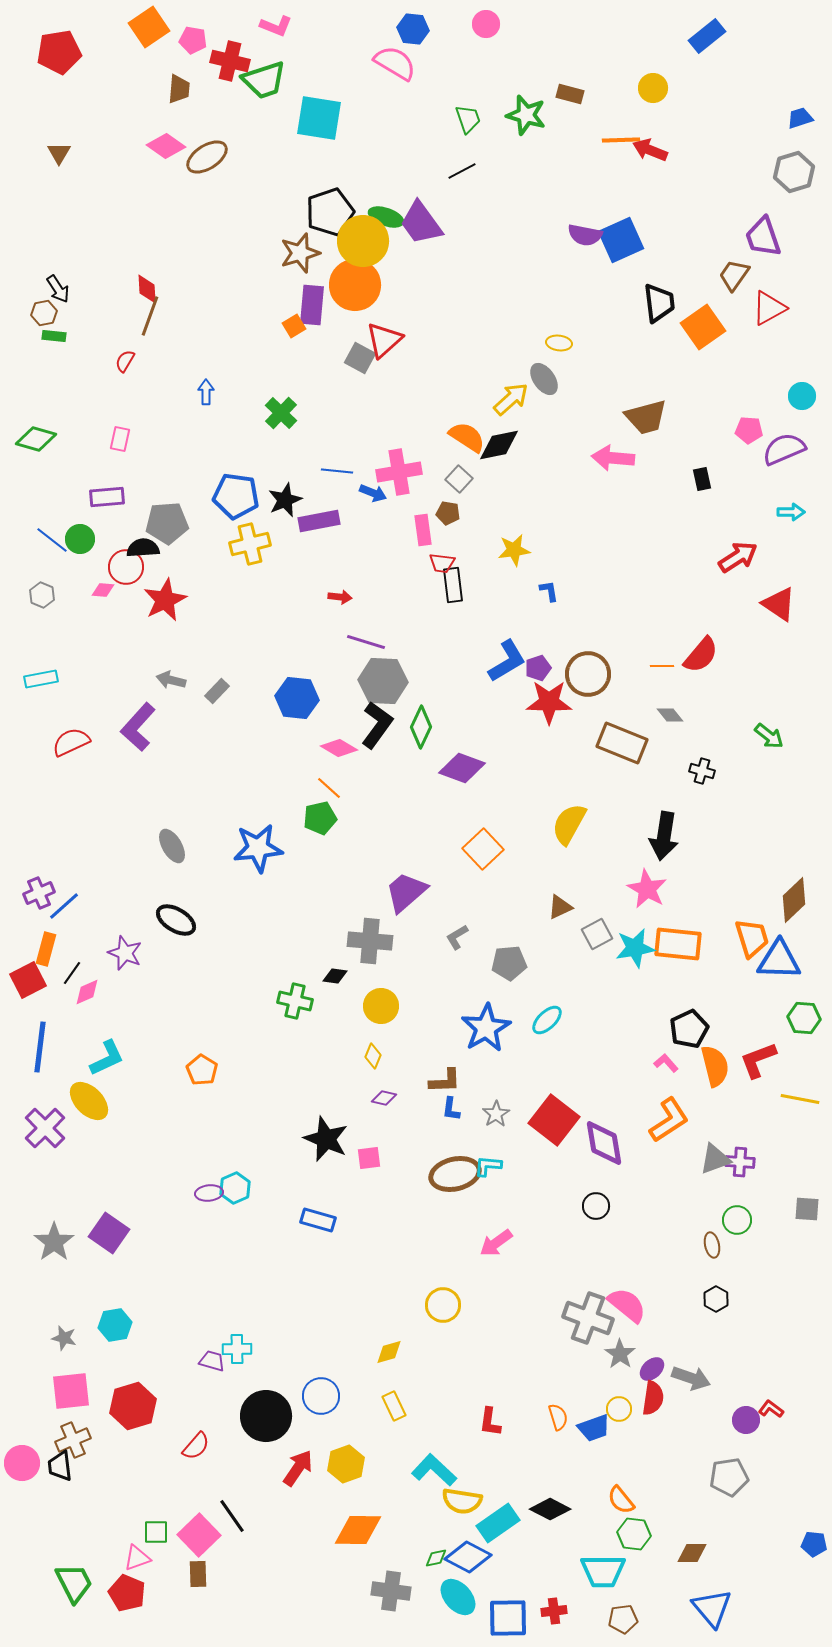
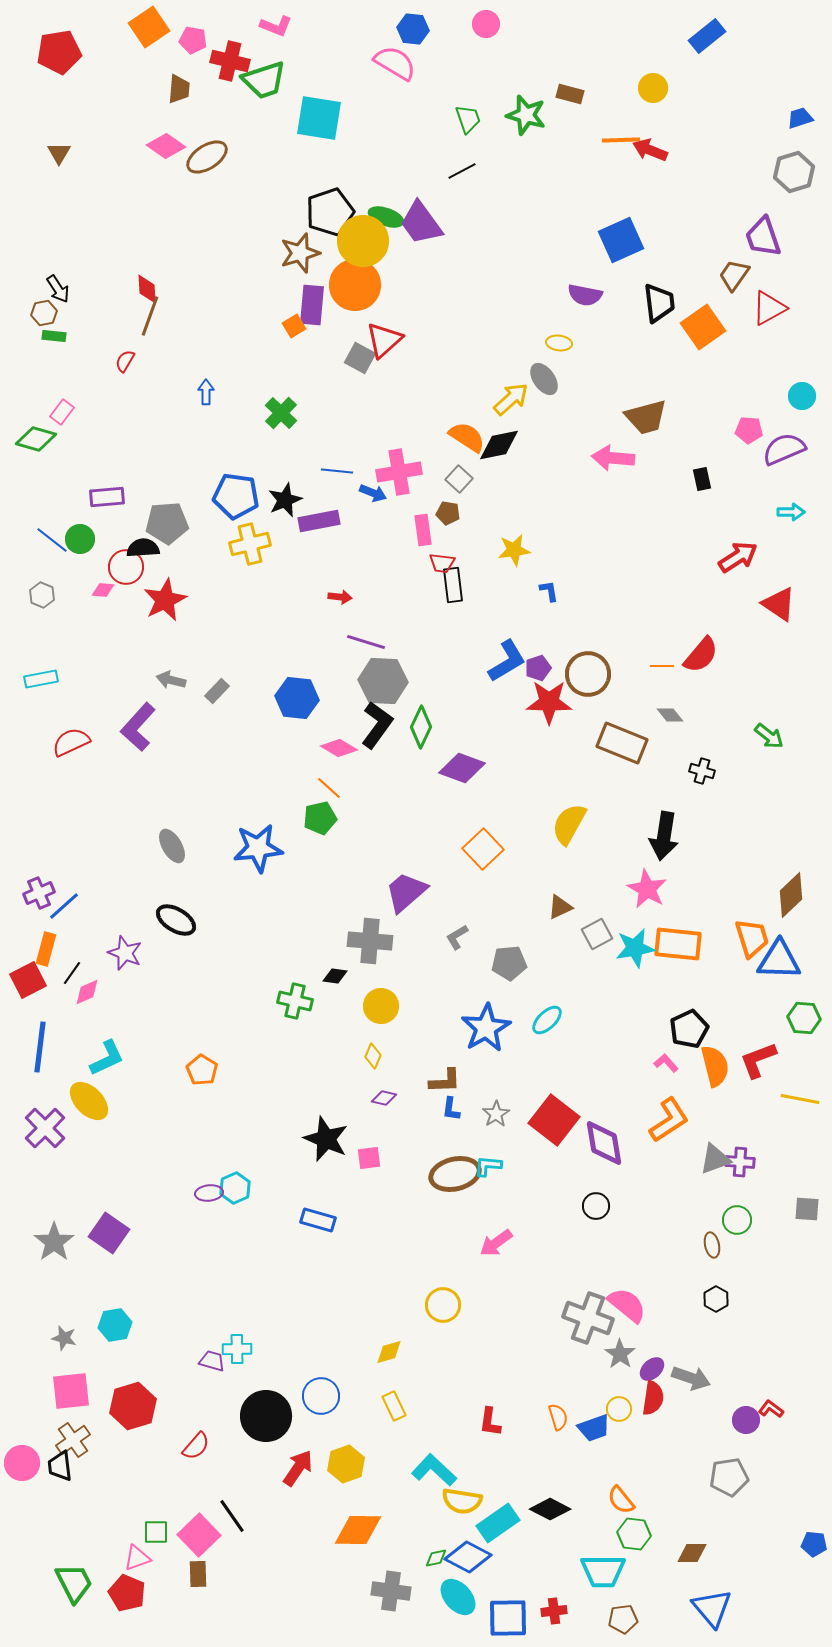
purple semicircle at (585, 235): moved 60 px down
pink rectangle at (120, 439): moved 58 px left, 27 px up; rotated 25 degrees clockwise
brown diamond at (794, 900): moved 3 px left, 5 px up
brown cross at (73, 1440): rotated 12 degrees counterclockwise
